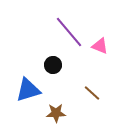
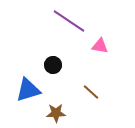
purple line: moved 11 px up; rotated 16 degrees counterclockwise
pink triangle: rotated 12 degrees counterclockwise
brown line: moved 1 px left, 1 px up
